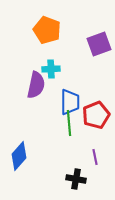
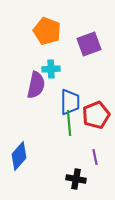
orange pentagon: moved 1 px down
purple square: moved 10 px left
